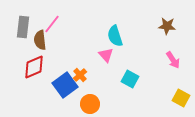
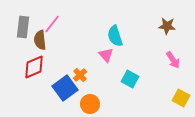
blue square: moved 3 px down
